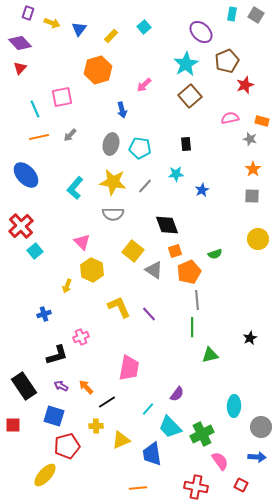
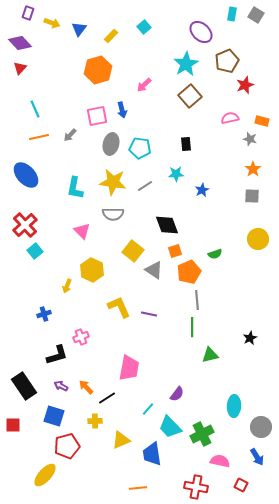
pink square at (62, 97): moved 35 px right, 19 px down
gray line at (145, 186): rotated 14 degrees clockwise
cyan L-shape at (75, 188): rotated 30 degrees counterclockwise
red cross at (21, 226): moved 4 px right, 1 px up
pink triangle at (82, 242): moved 11 px up
purple line at (149, 314): rotated 35 degrees counterclockwise
black line at (107, 402): moved 4 px up
yellow cross at (96, 426): moved 1 px left, 5 px up
blue arrow at (257, 457): rotated 54 degrees clockwise
pink semicircle at (220, 461): rotated 42 degrees counterclockwise
